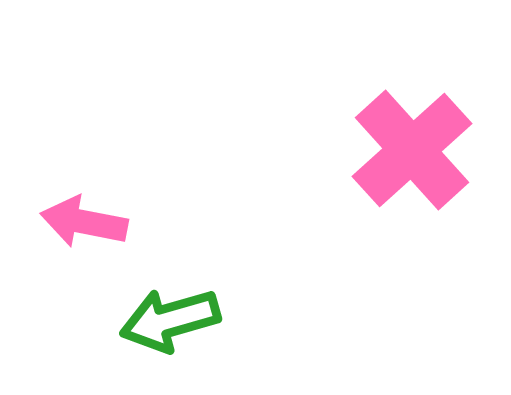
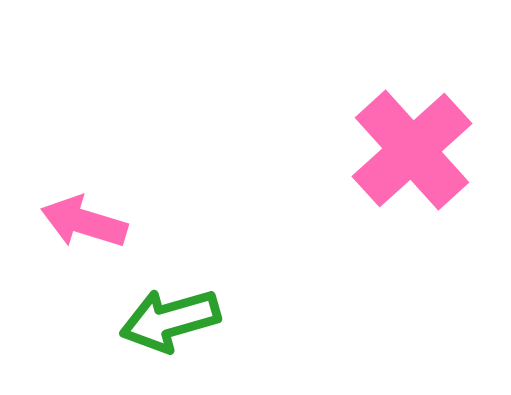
pink arrow: rotated 6 degrees clockwise
